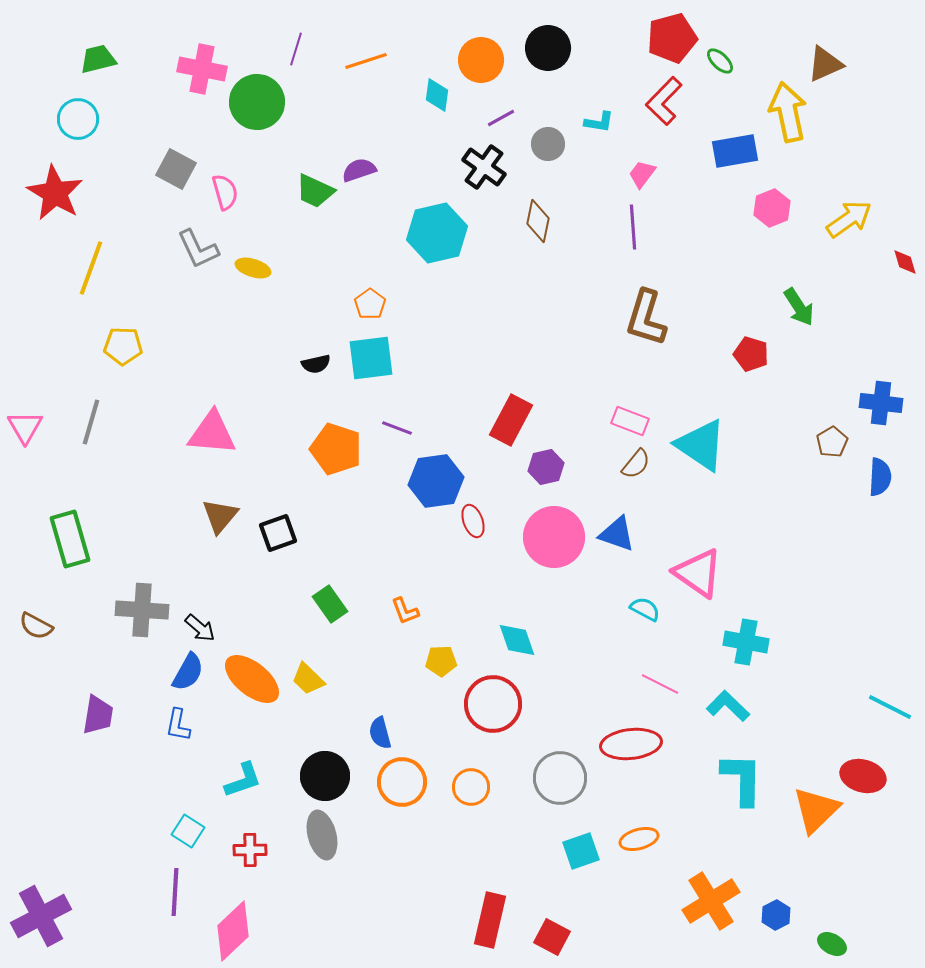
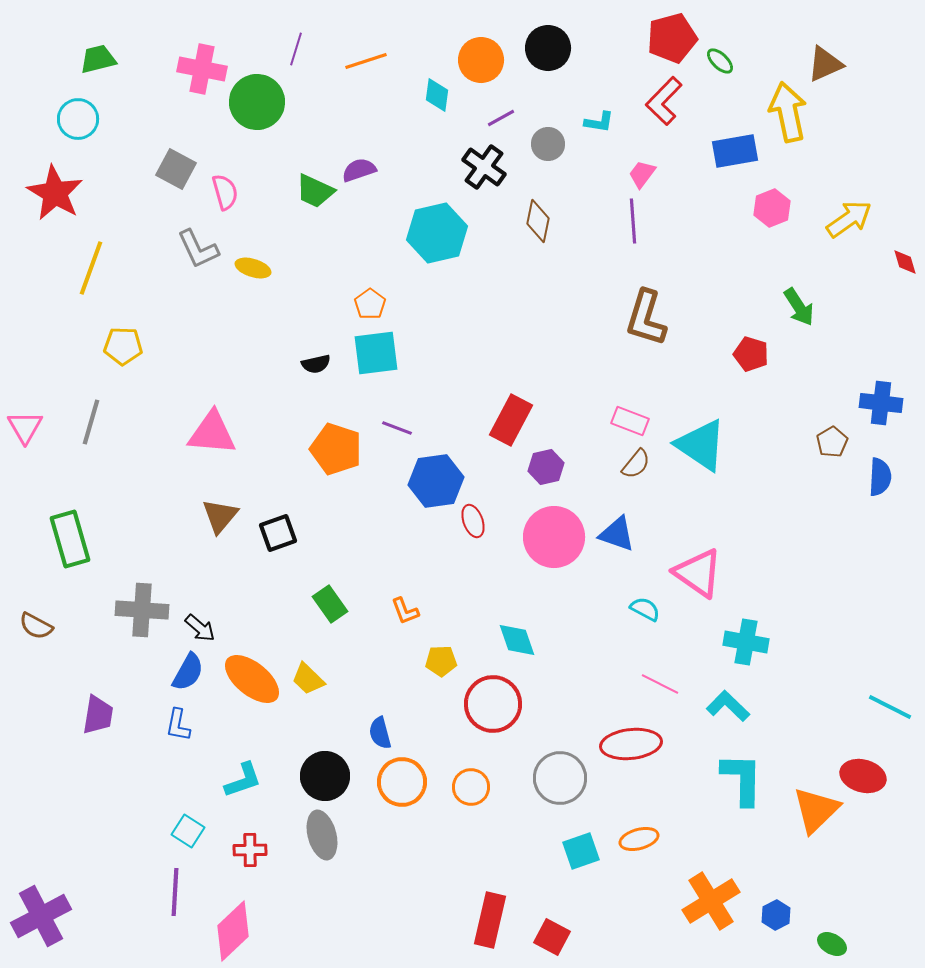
purple line at (633, 227): moved 6 px up
cyan square at (371, 358): moved 5 px right, 5 px up
